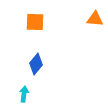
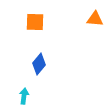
blue diamond: moved 3 px right
cyan arrow: moved 2 px down
